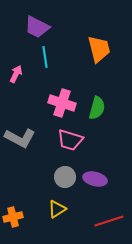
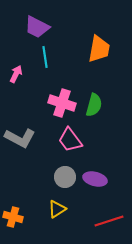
orange trapezoid: rotated 24 degrees clockwise
green semicircle: moved 3 px left, 3 px up
pink trapezoid: rotated 36 degrees clockwise
orange cross: rotated 30 degrees clockwise
